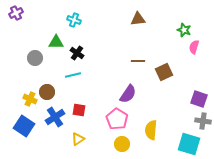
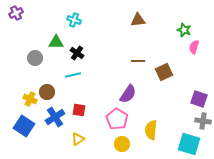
brown triangle: moved 1 px down
